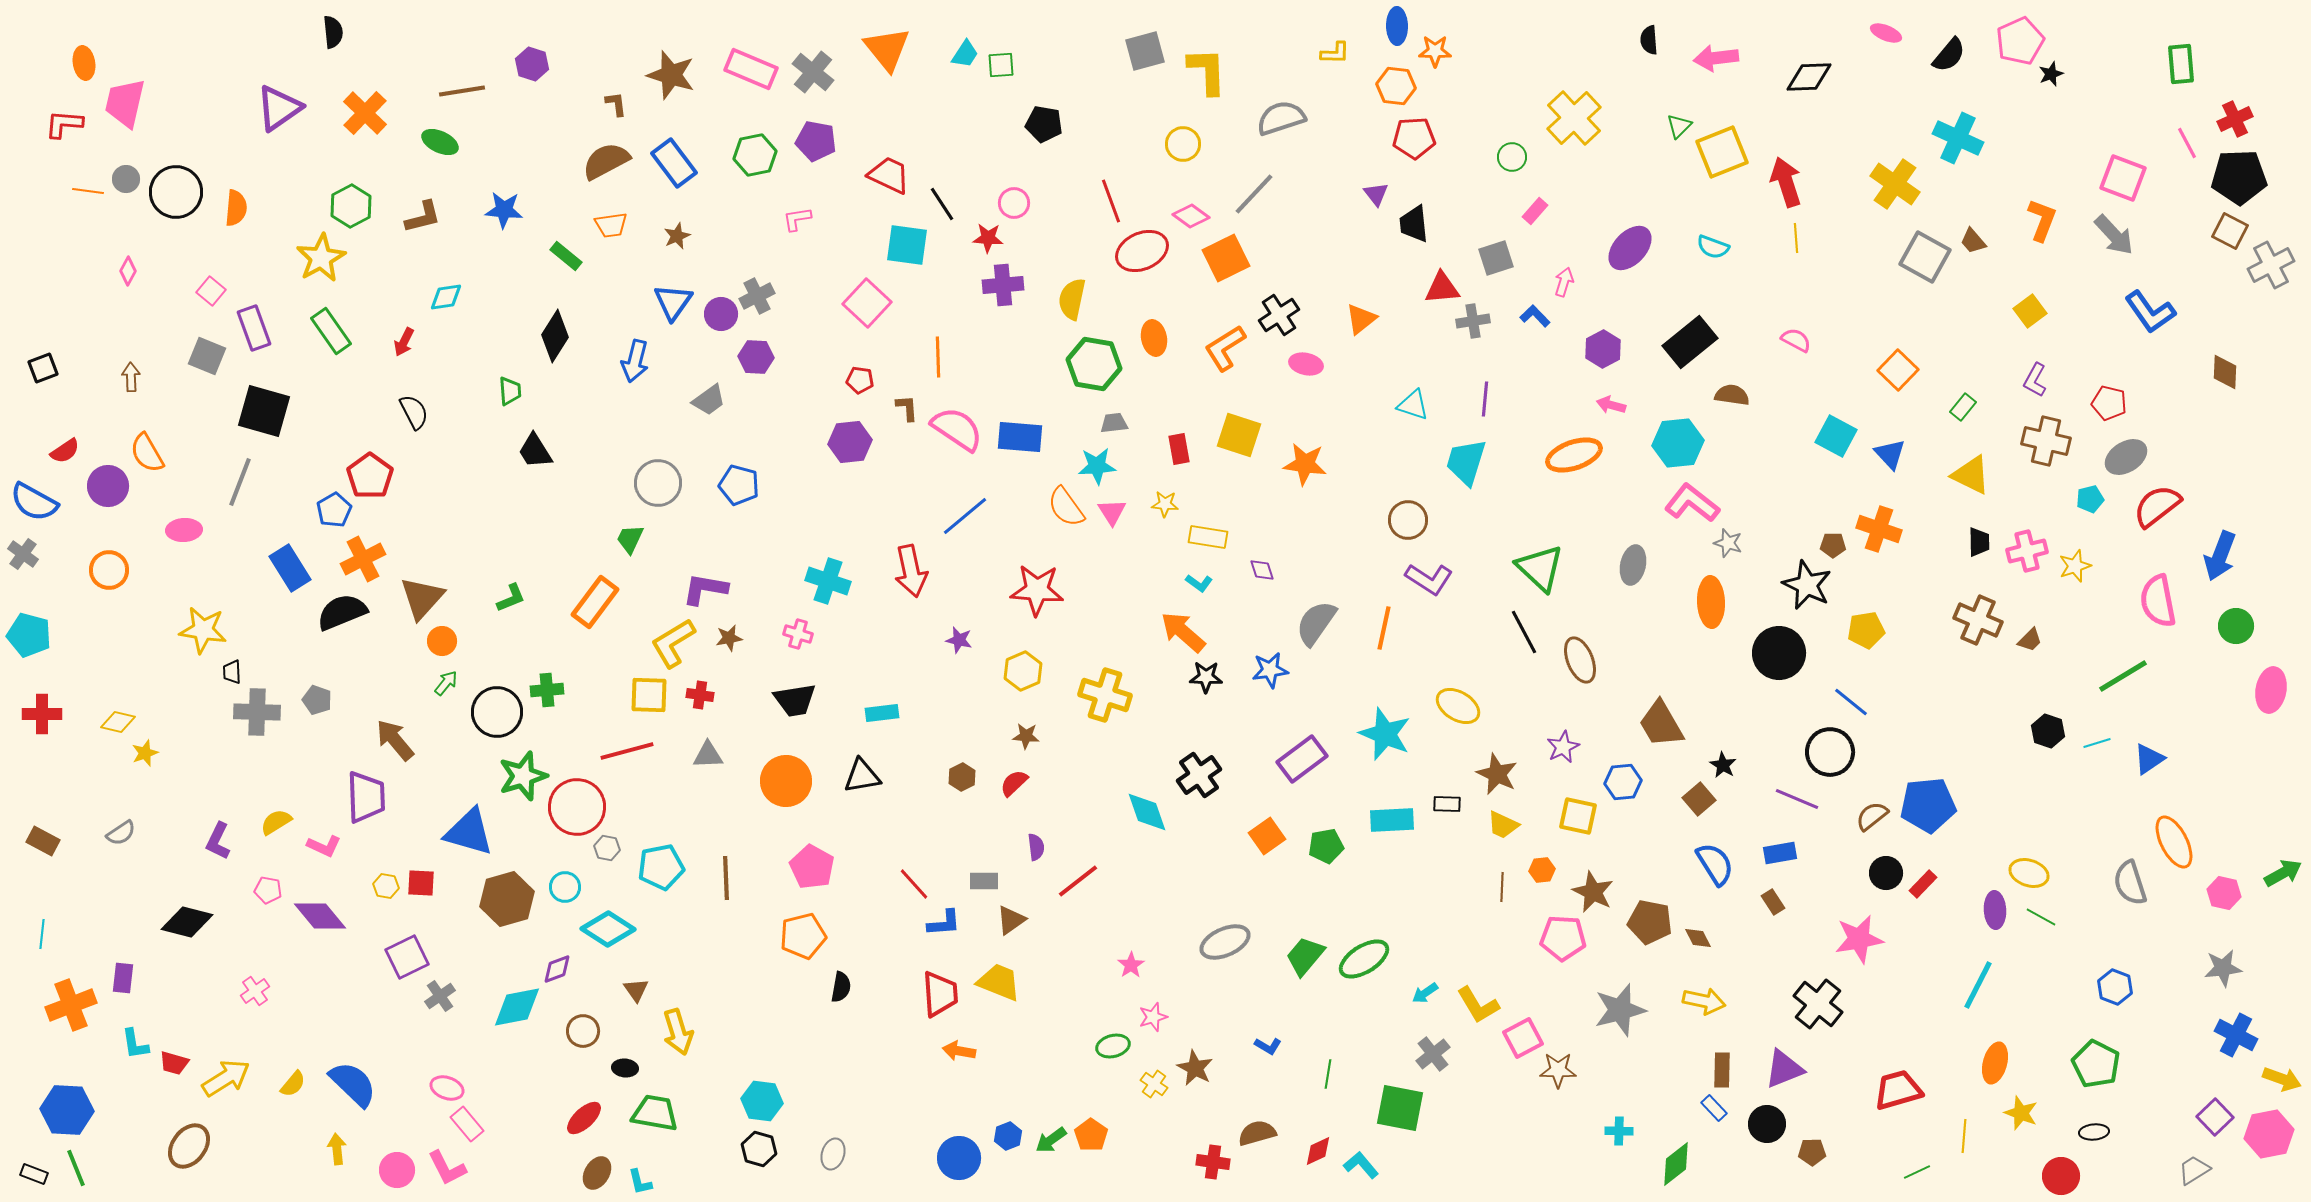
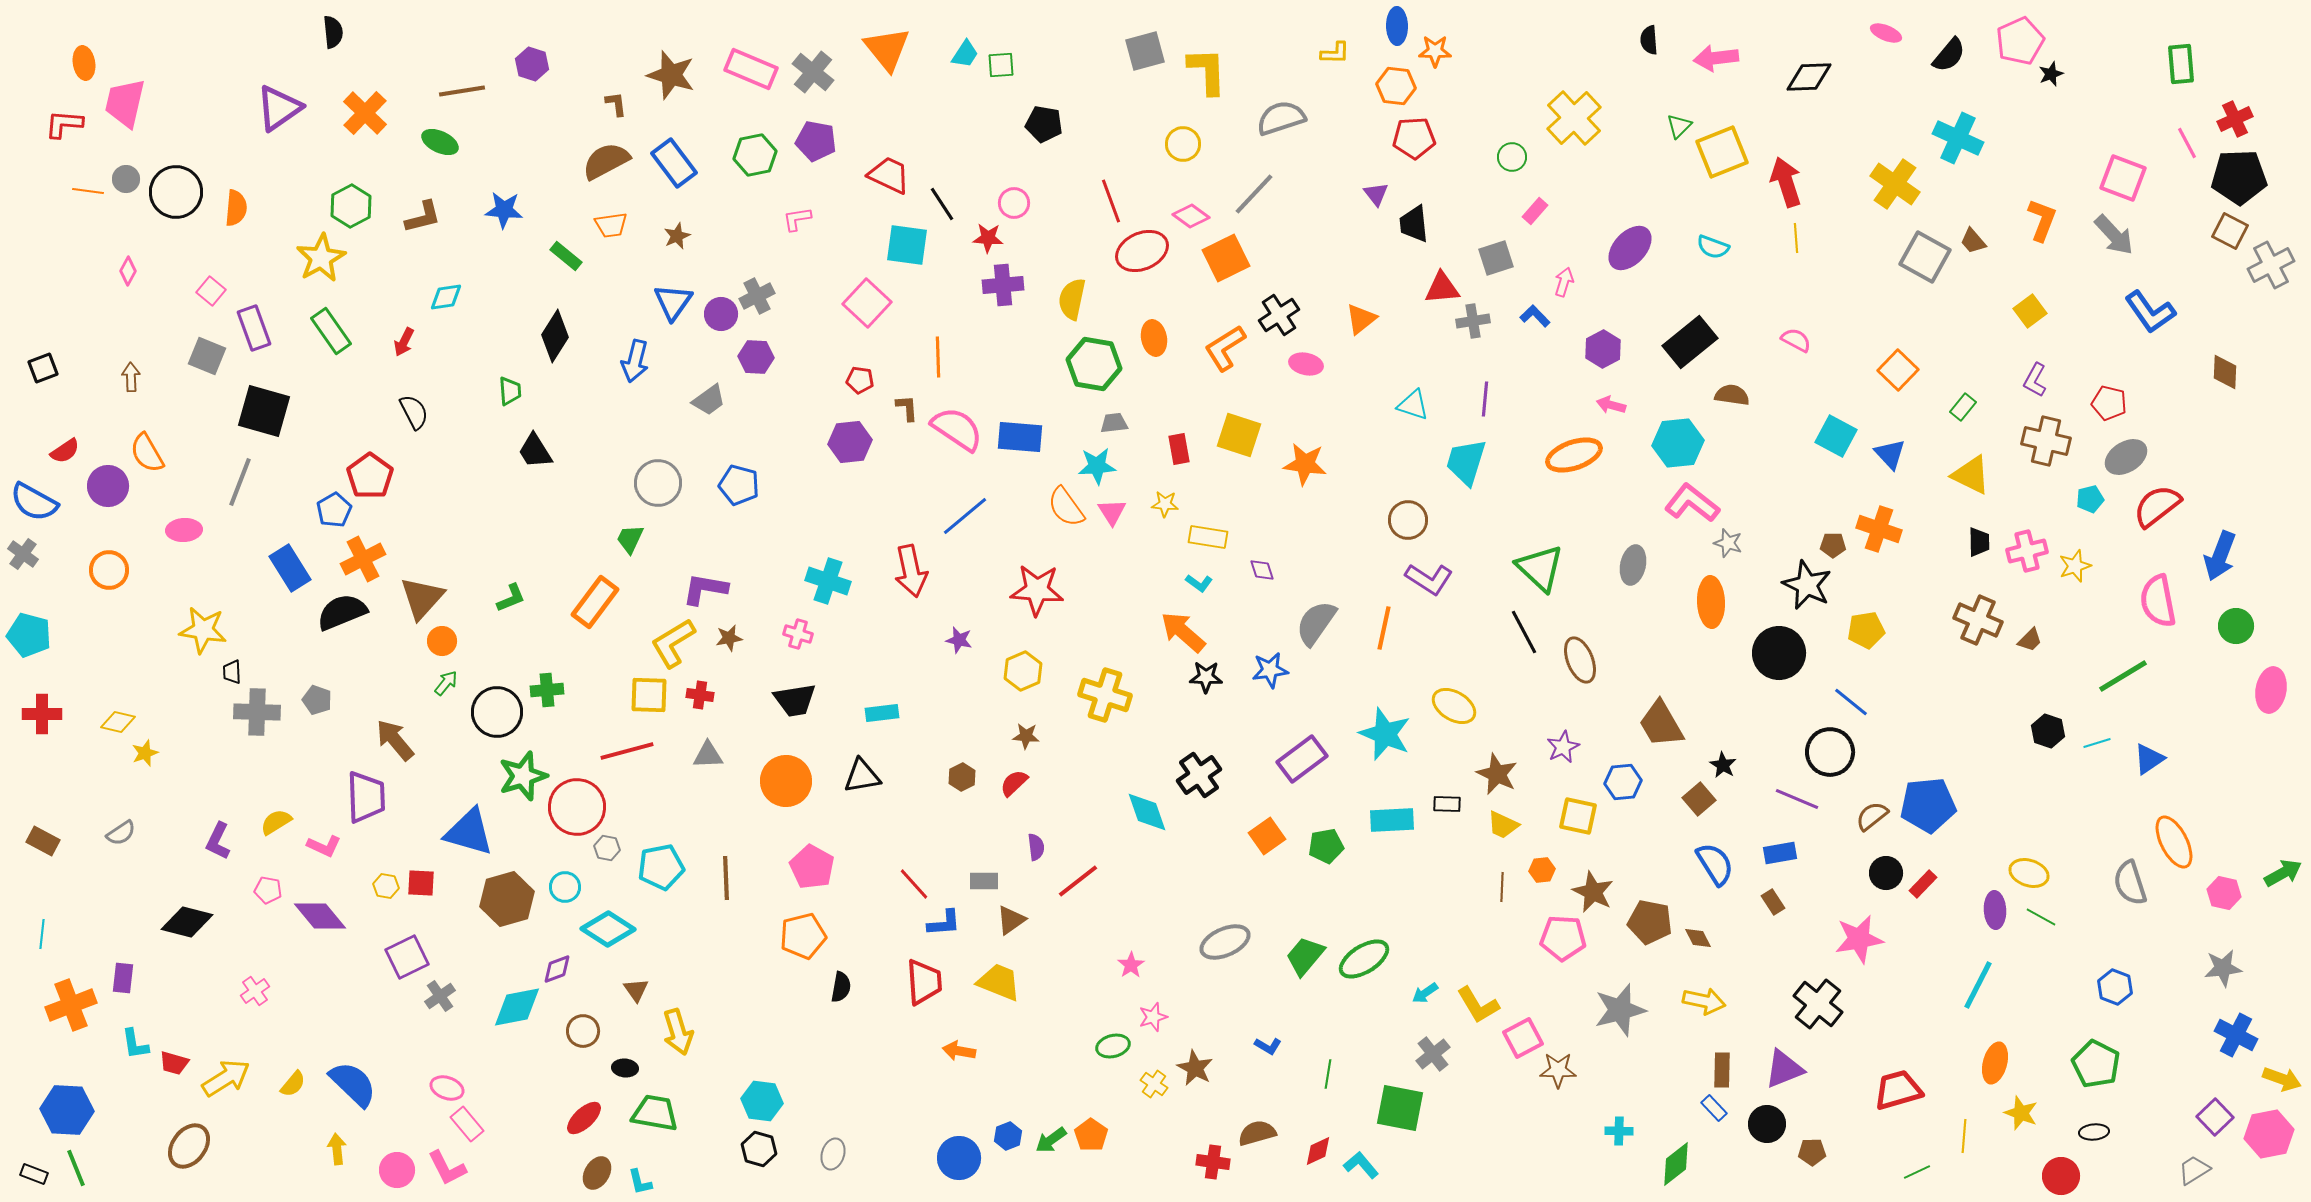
yellow ellipse at (1458, 706): moved 4 px left
red trapezoid at (940, 994): moved 16 px left, 12 px up
